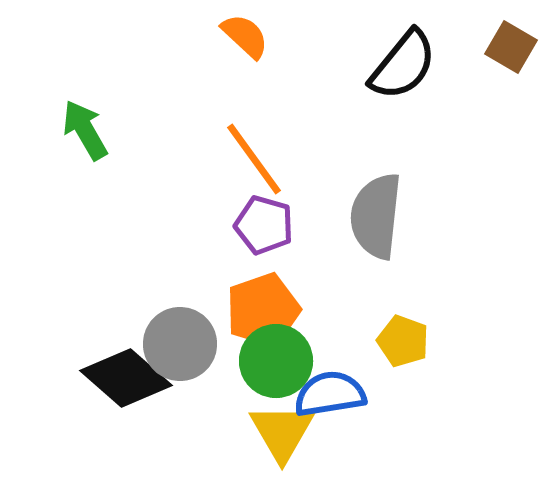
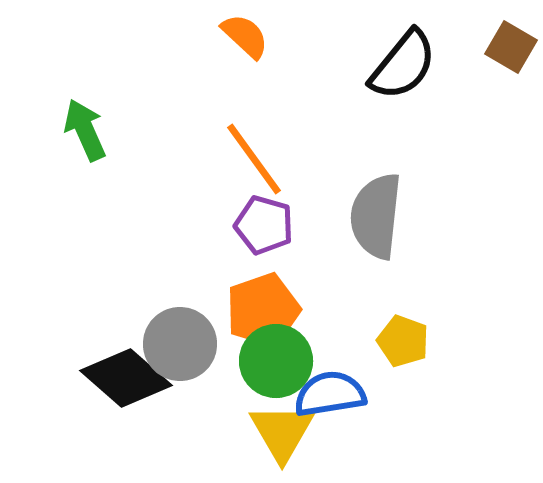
green arrow: rotated 6 degrees clockwise
